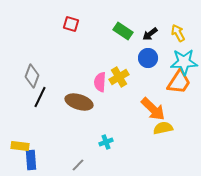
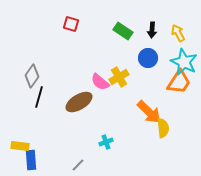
black arrow: moved 2 px right, 4 px up; rotated 49 degrees counterclockwise
cyan star: rotated 28 degrees clockwise
gray diamond: rotated 15 degrees clockwise
pink semicircle: rotated 54 degrees counterclockwise
black line: moved 1 px left; rotated 10 degrees counterclockwise
brown ellipse: rotated 48 degrees counterclockwise
orange arrow: moved 4 px left, 3 px down
yellow semicircle: rotated 96 degrees clockwise
